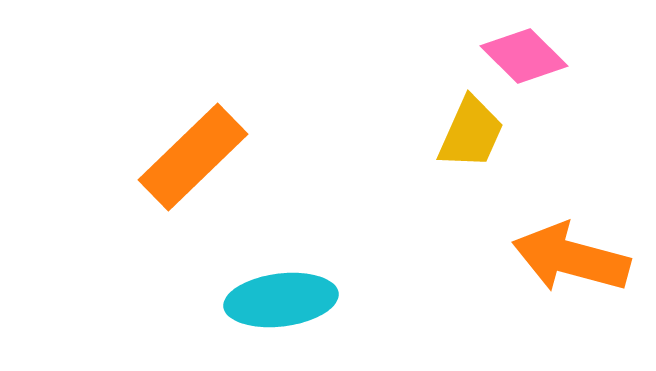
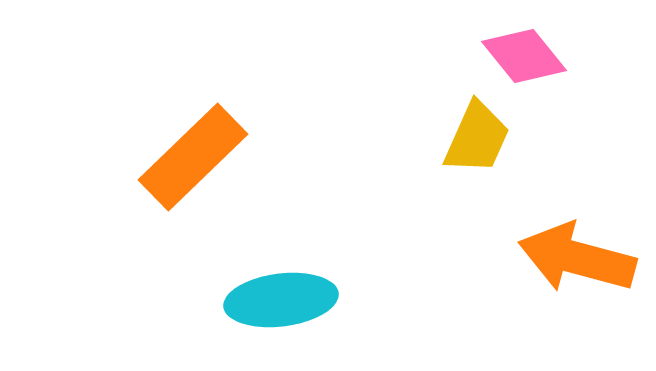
pink diamond: rotated 6 degrees clockwise
yellow trapezoid: moved 6 px right, 5 px down
orange arrow: moved 6 px right
